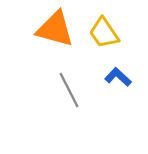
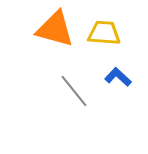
yellow trapezoid: rotated 128 degrees clockwise
gray line: moved 5 px right, 1 px down; rotated 12 degrees counterclockwise
